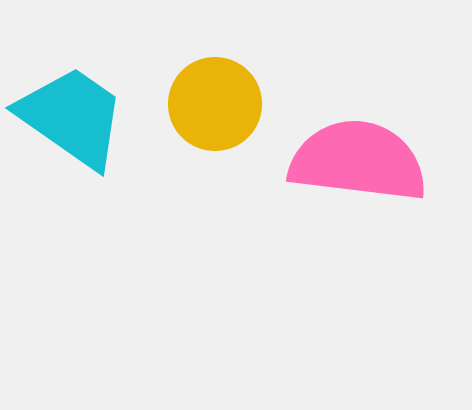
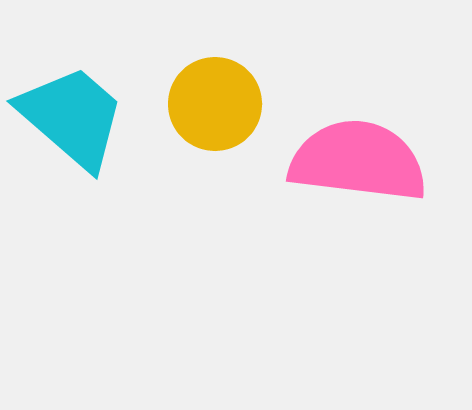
cyan trapezoid: rotated 6 degrees clockwise
